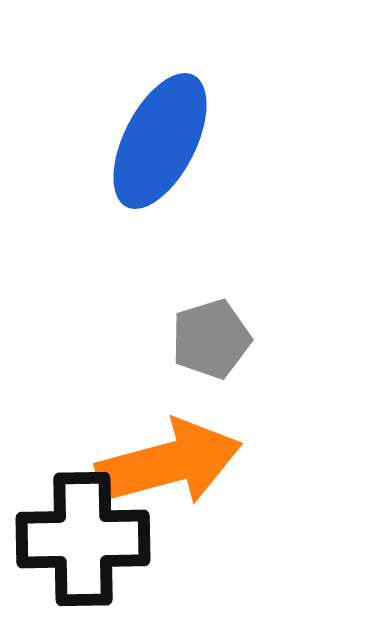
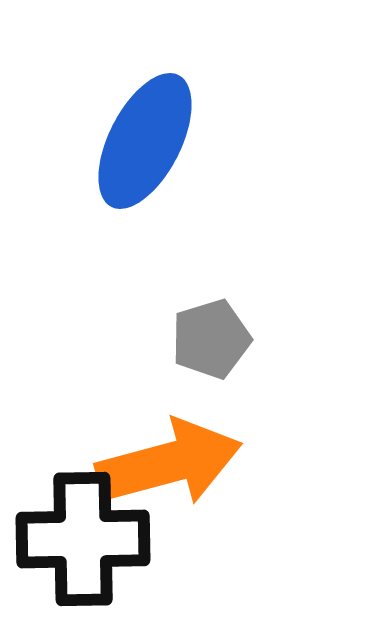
blue ellipse: moved 15 px left
